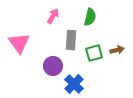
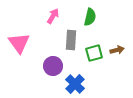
blue cross: moved 1 px right
